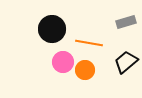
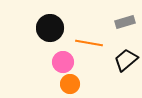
gray rectangle: moved 1 px left
black circle: moved 2 px left, 1 px up
black trapezoid: moved 2 px up
orange circle: moved 15 px left, 14 px down
